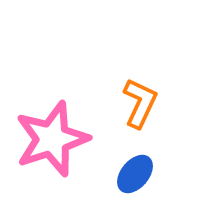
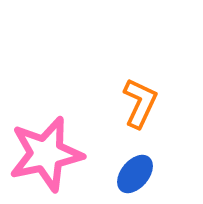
pink star: moved 6 px left, 15 px down; rotated 6 degrees clockwise
